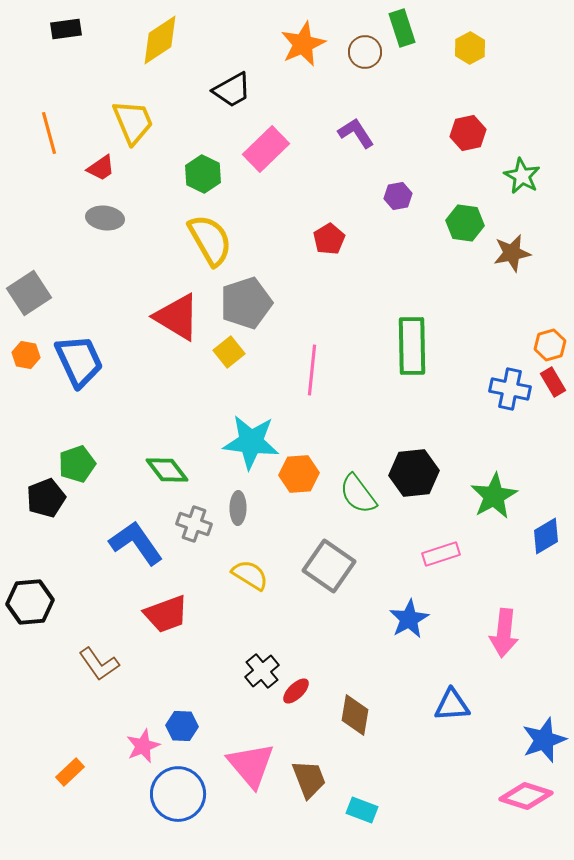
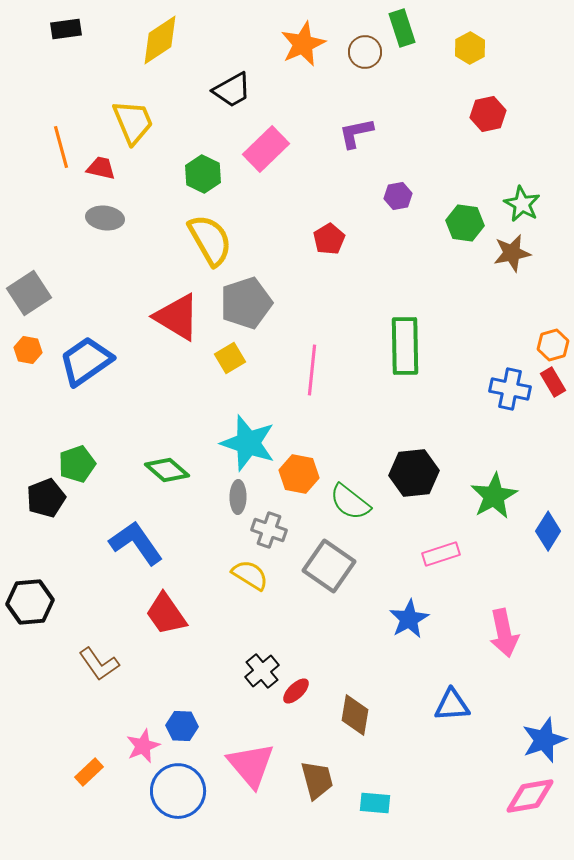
orange line at (49, 133): moved 12 px right, 14 px down
purple L-shape at (356, 133): rotated 69 degrees counterclockwise
red hexagon at (468, 133): moved 20 px right, 19 px up
red trapezoid at (101, 168): rotated 132 degrees counterclockwise
green star at (522, 176): moved 28 px down
orange hexagon at (550, 345): moved 3 px right
green rectangle at (412, 346): moved 7 px left
yellow square at (229, 352): moved 1 px right, 6 px down; rotated 8 degrees clockwise
orange hexagon at (26, 355): moved 2 px right, 5 px up
blue trapezoid at (79, 361): moved 7 px right; rotated 100 degrees counterclockwise
cyan star at (251, 442): moved 3 px left, 1 px down; rotated 12 degrees clockwise
green diamond at (167, 470): rotated 12 degrees counterclockwise
orange hexagon at (299, 474): rotated 15 degrees clockwise
green semicircle at (358, 494): moved 8 px left, 8 px down; rotated 15 degrees counterclockwise
gray ellipse at (238, 508): moved 11 px up
gray cross at (194, 524): moved 75 px right, 6 px down
blue diamond at (546, 536): moved 2 px right, 5 px up; rotated 27 degrees counterclockwise
red trapezoid at (166, 614): rotated 75 degrees clockwise
pink arrow at (504, 633): rotated 18 degrees counterclockwise
orange rectangle at (70, 772): moved 19 px right
brown trapezoid at (309, 779): moved 8 px right, 1 px down; rotated 6 degrees clockwise
blue circle at (178, 794): moved 3 px up
pink diamond at (526, 796): moved 4 px right; rotated 27 degrees counterclockwise
cyan rectangle at (362, 810): moved 13 px right, 7 px up; rotated 16 degrees counterclockwise
